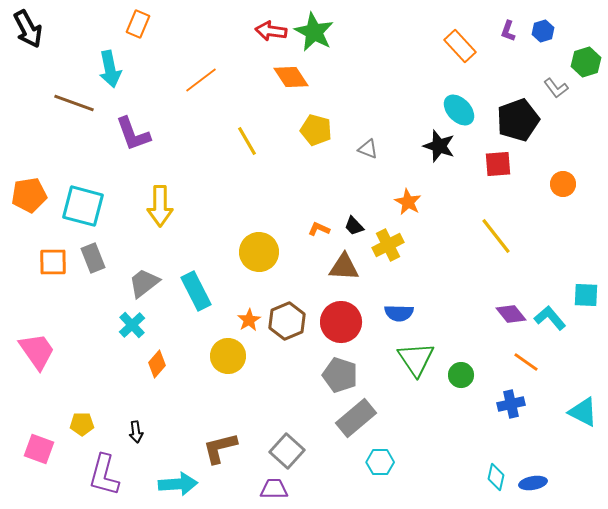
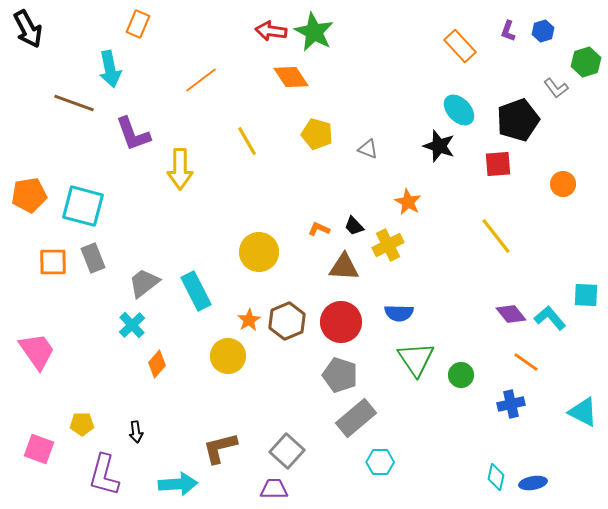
yellow pentagon at (316, 130): moved 1 px right, 4 px down
yellow arrow at (160, 206): moved 20 px right, 37 px up
